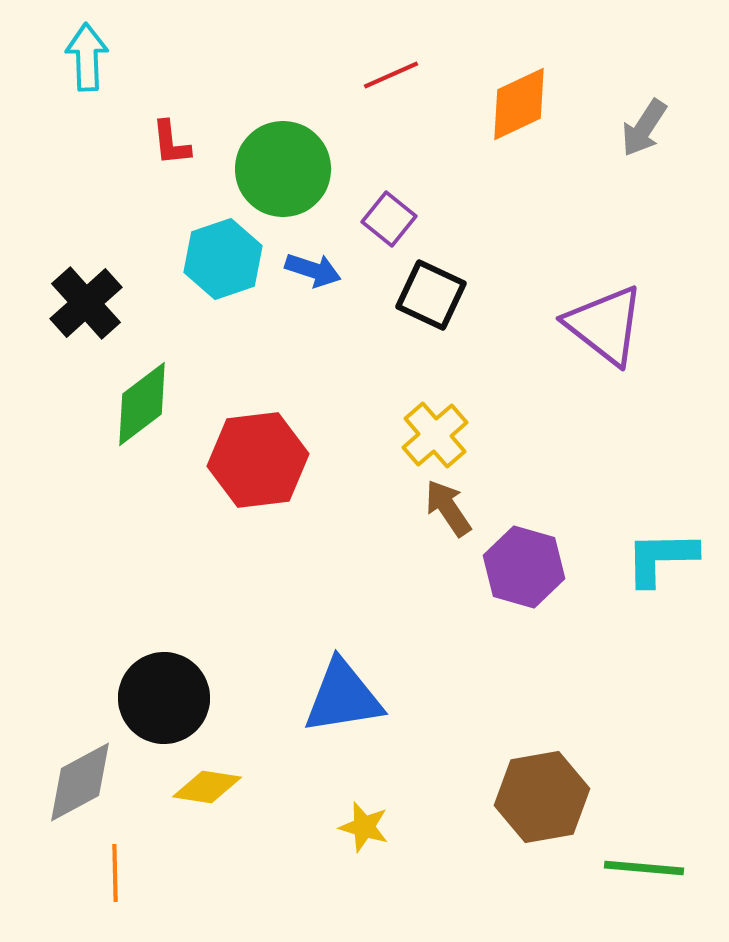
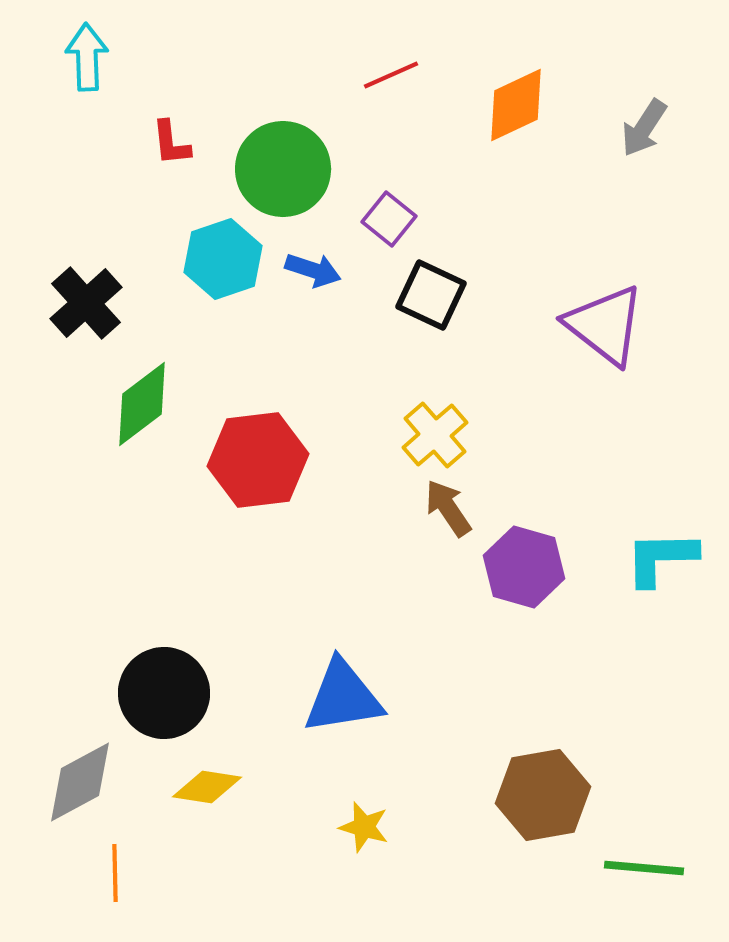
orange diamond: moved 3 px left, 1 px down
black circle: moved 5 px up
brown hexagon: moved 1 px right, 2 px up
